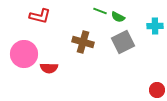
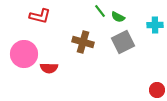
green line: rotated 32 degrees clockwise
cyan cross: moved 1 px up
